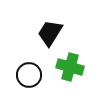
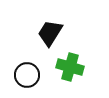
black circle: moved 2 px left
